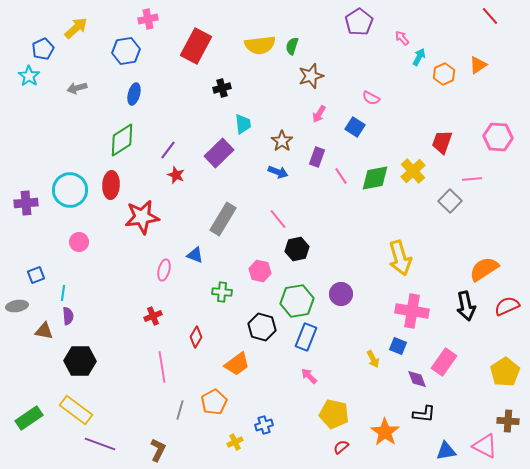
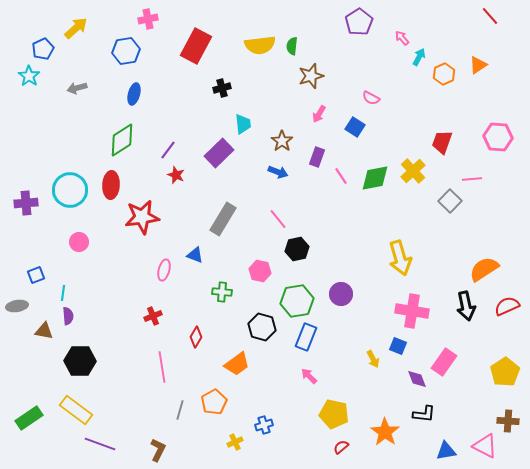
green semicircle at (292, 46): rotated 12 degrees counterclockwise
